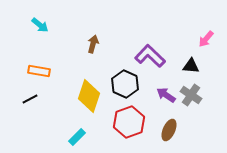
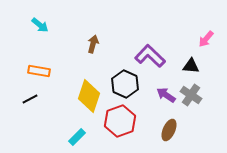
red hexagon: moved 9 px left, 1 px up
